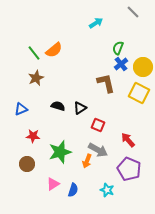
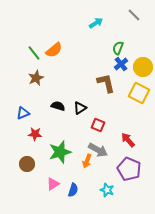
gray line: moved 1 px right, 3 px down
blue triangle: moved 2 px right, 4 px down
red star: moved 2 px right, 2 px up
